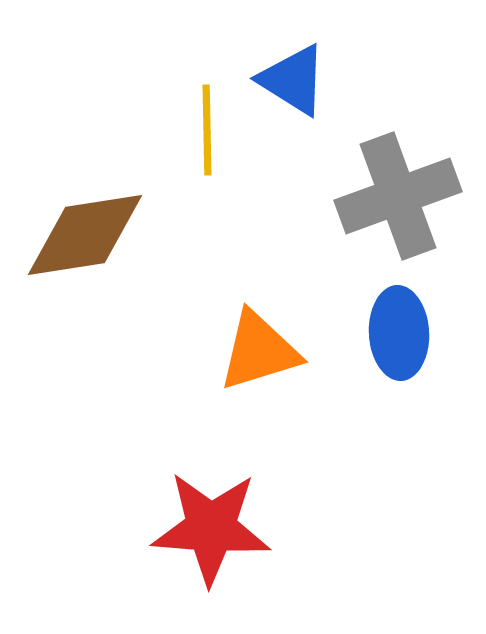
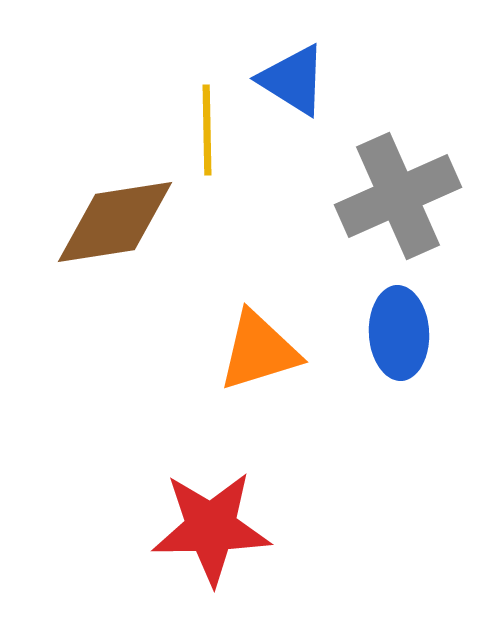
gray cross: rotated 4 degrees counterclockwise
brown diamond: moved 30 px right, 13 px up
red star: rotated 5 degrees counterclockwise
